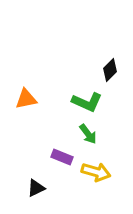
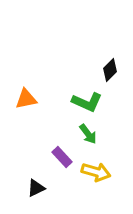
purple rectangle: rotated 25 degrees clockwise
